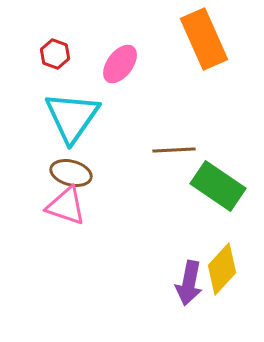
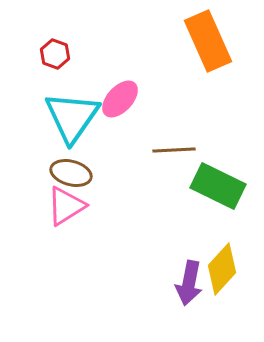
orange rectangle: moved 4 px right, 2 px down
pink ellipse: moved 35 px down; rotated 6 degrees clockwise
green rectangle: rotated 8 degrees counterclockwise
pink triangle: rotated 51 degrees counterclockwise
